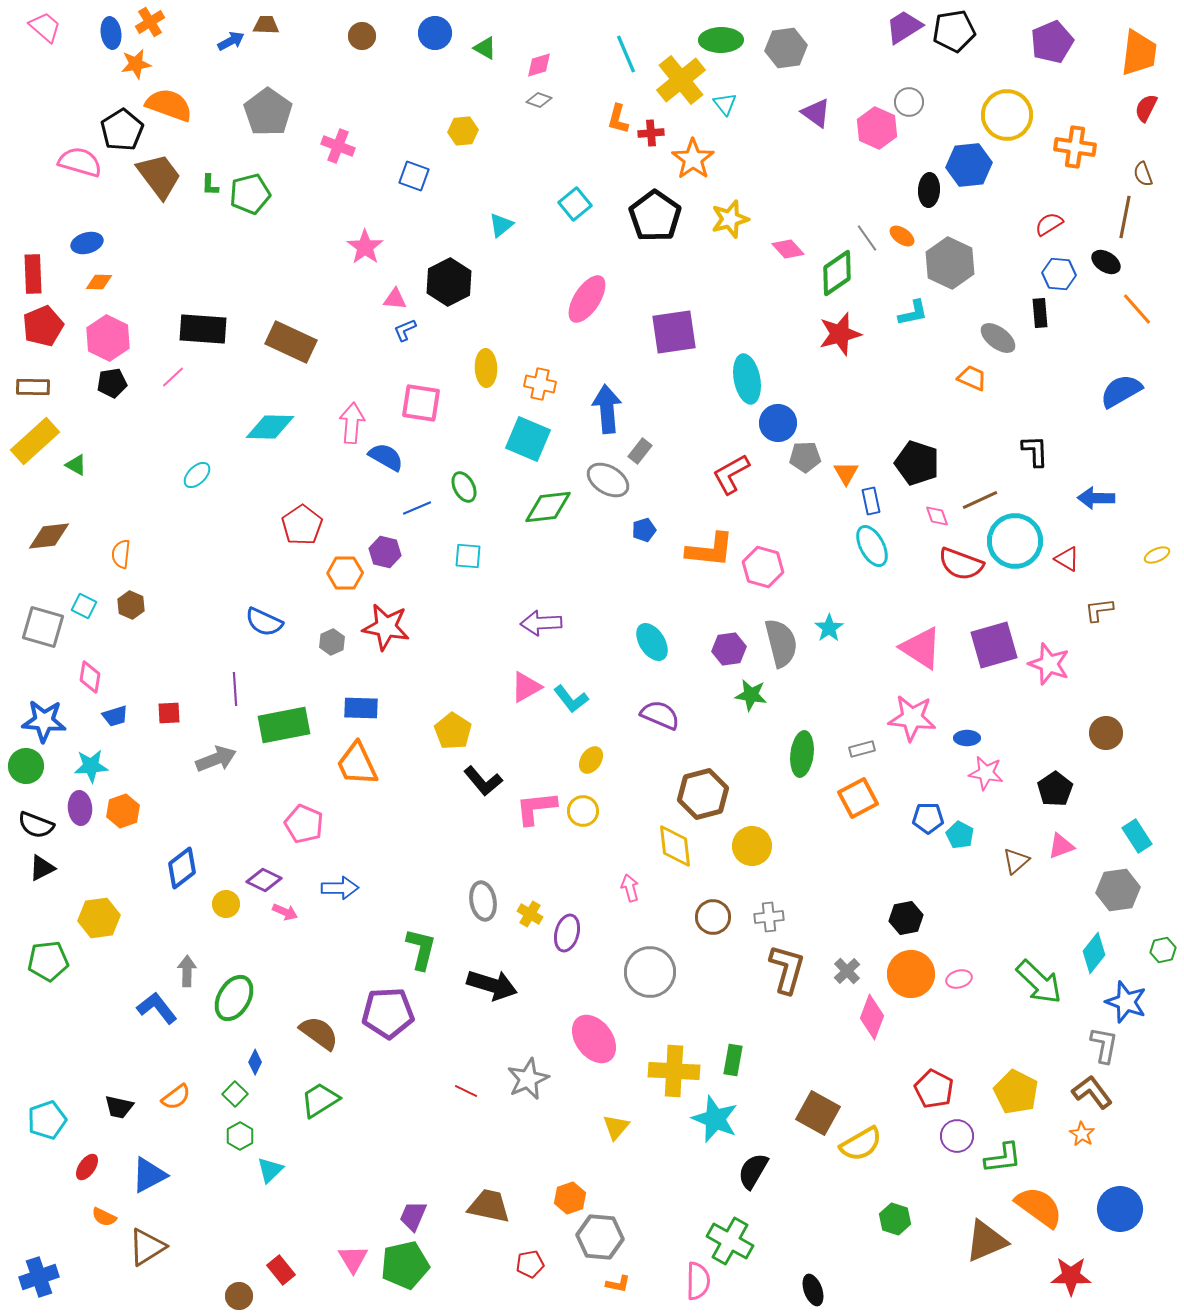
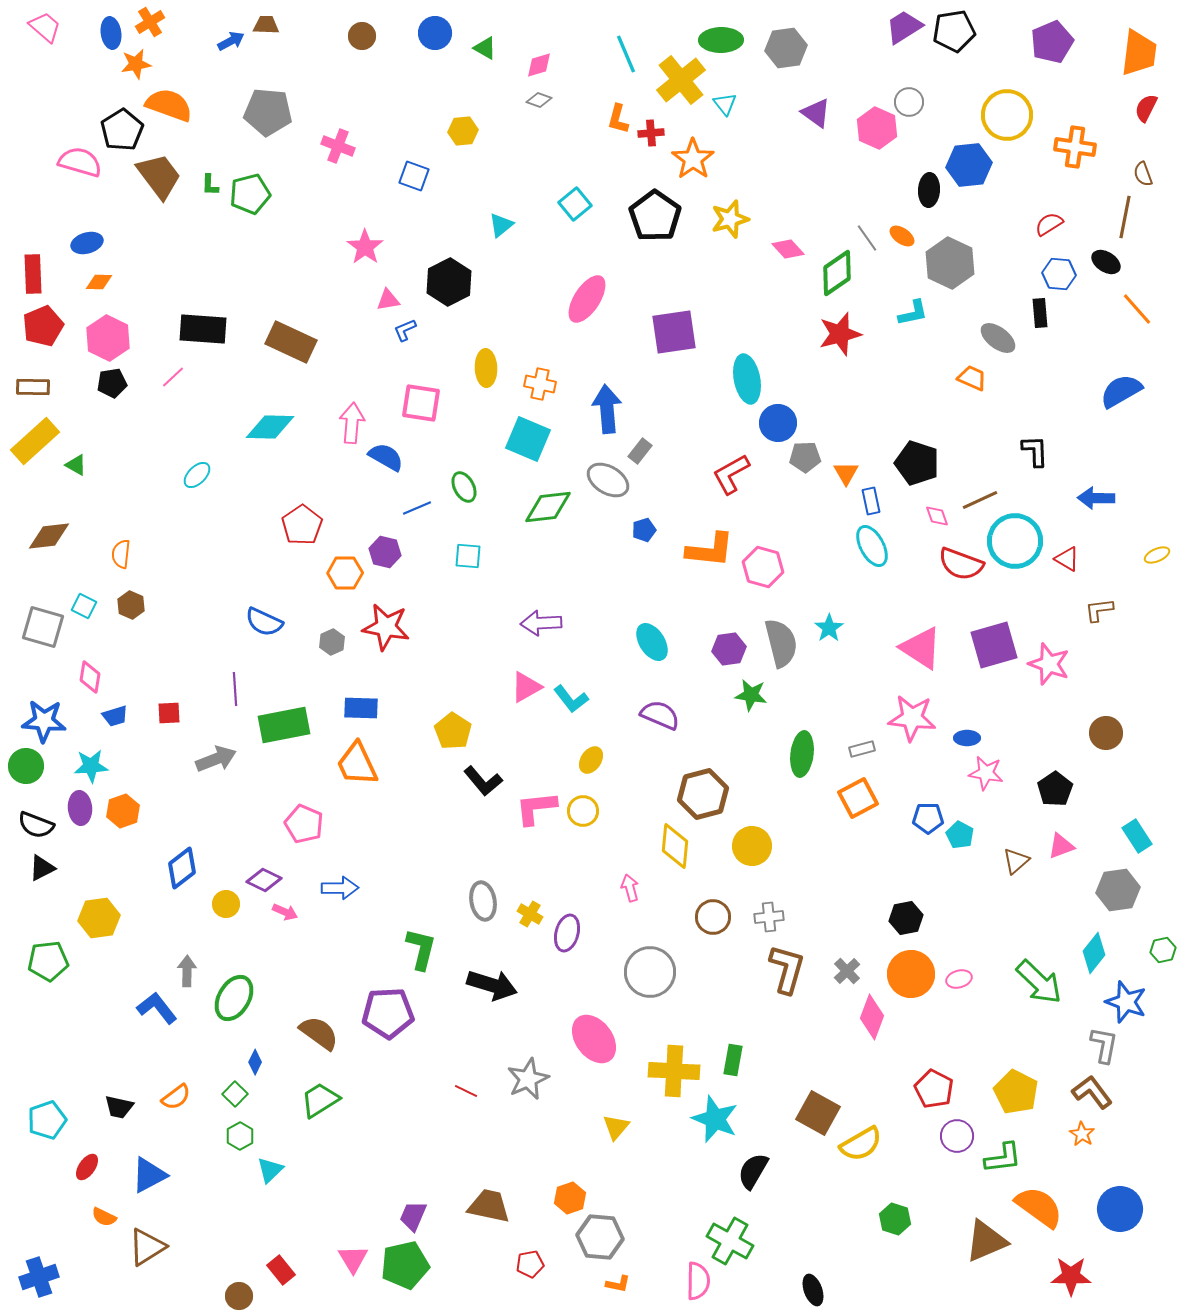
gray pentagon at (268, 112): rotated 30 degrees counterclockwise
pink triangle at (395, 299): moved 7 px left, 1 px down; rotated 15 degrees counterclockwise
yellow diamond at (675, 846): rotated 12 degrees clockwise
